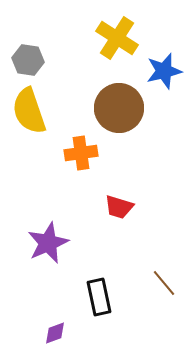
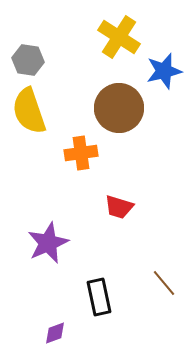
yellow cross: moved 2 px right, 1 px up
